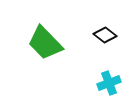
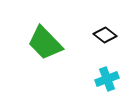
cyan cross: moved 2 px left, 4 px up
